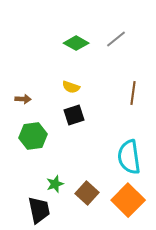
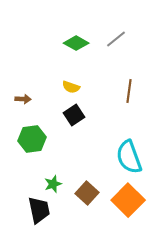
brown line: moved 4 px left, 2 px up
black square: rotated 15 degrees counterclockwise
green hexagon: moved 1 px left, 3 px down
cyan semicircle: rotated 12 degrees counterclockwise
green star: moved 2 px left
